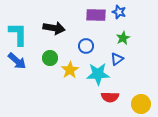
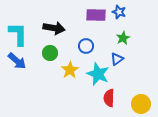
green circle: moved 5 px up
cyan star: rotated 25 degrees clockwise
red semicircle: moved 1 px left, 1 px down; rotated 90 degrees clockwise
